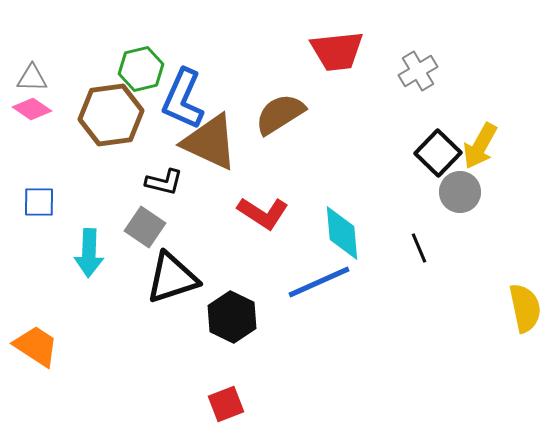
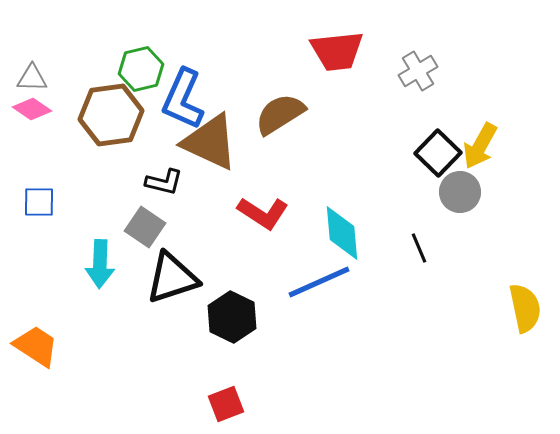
cyan arrow: moved 11 px right, 11 px down
